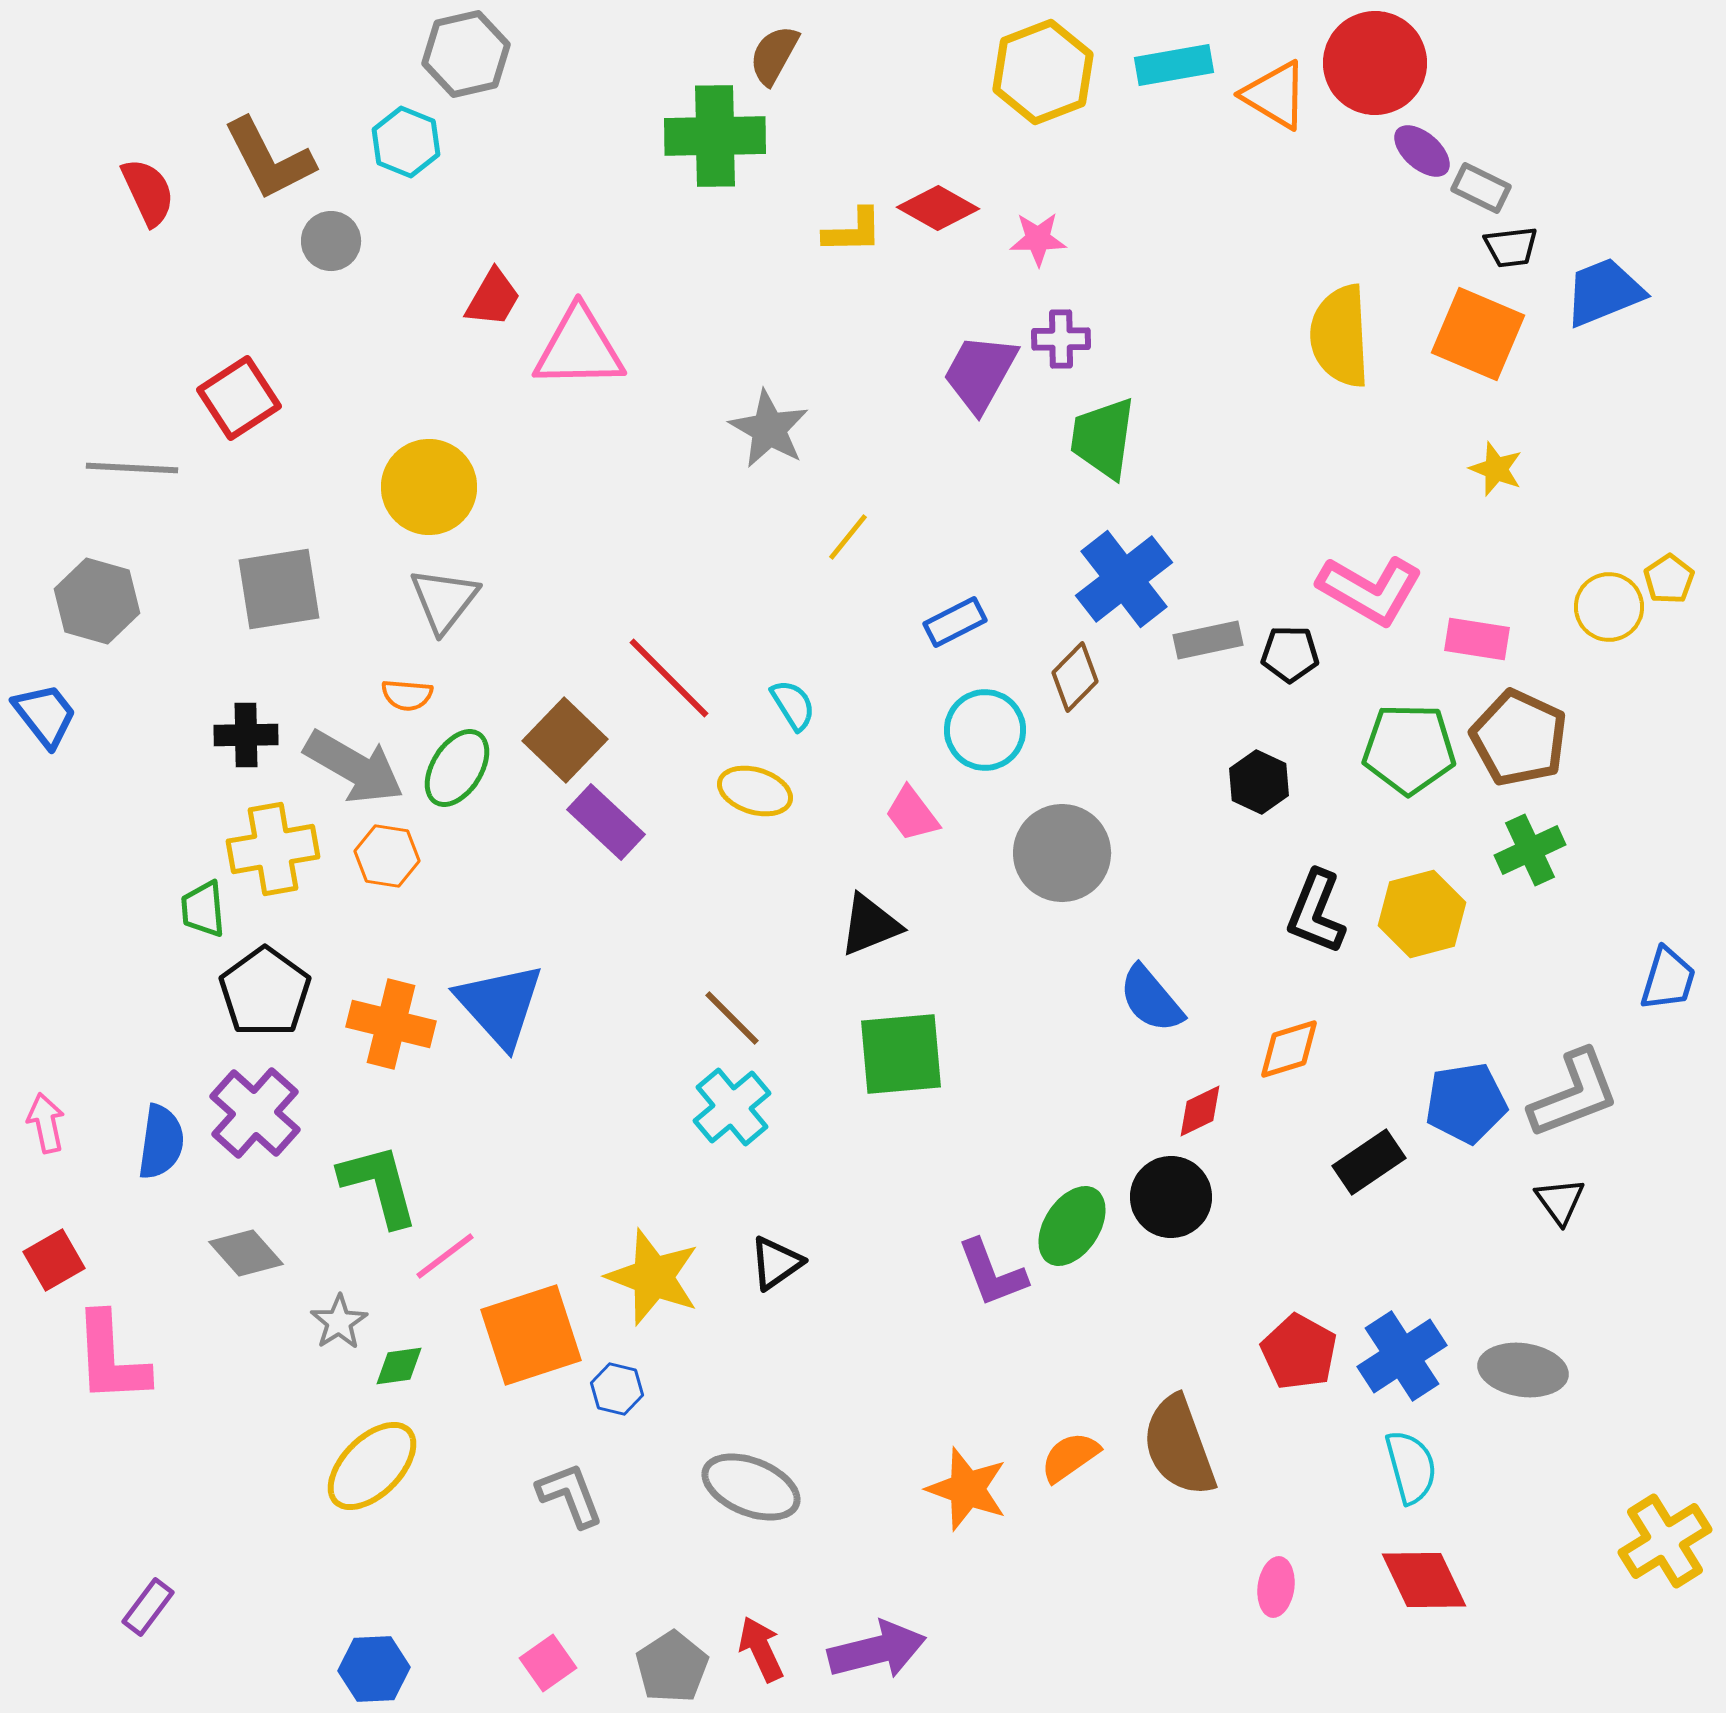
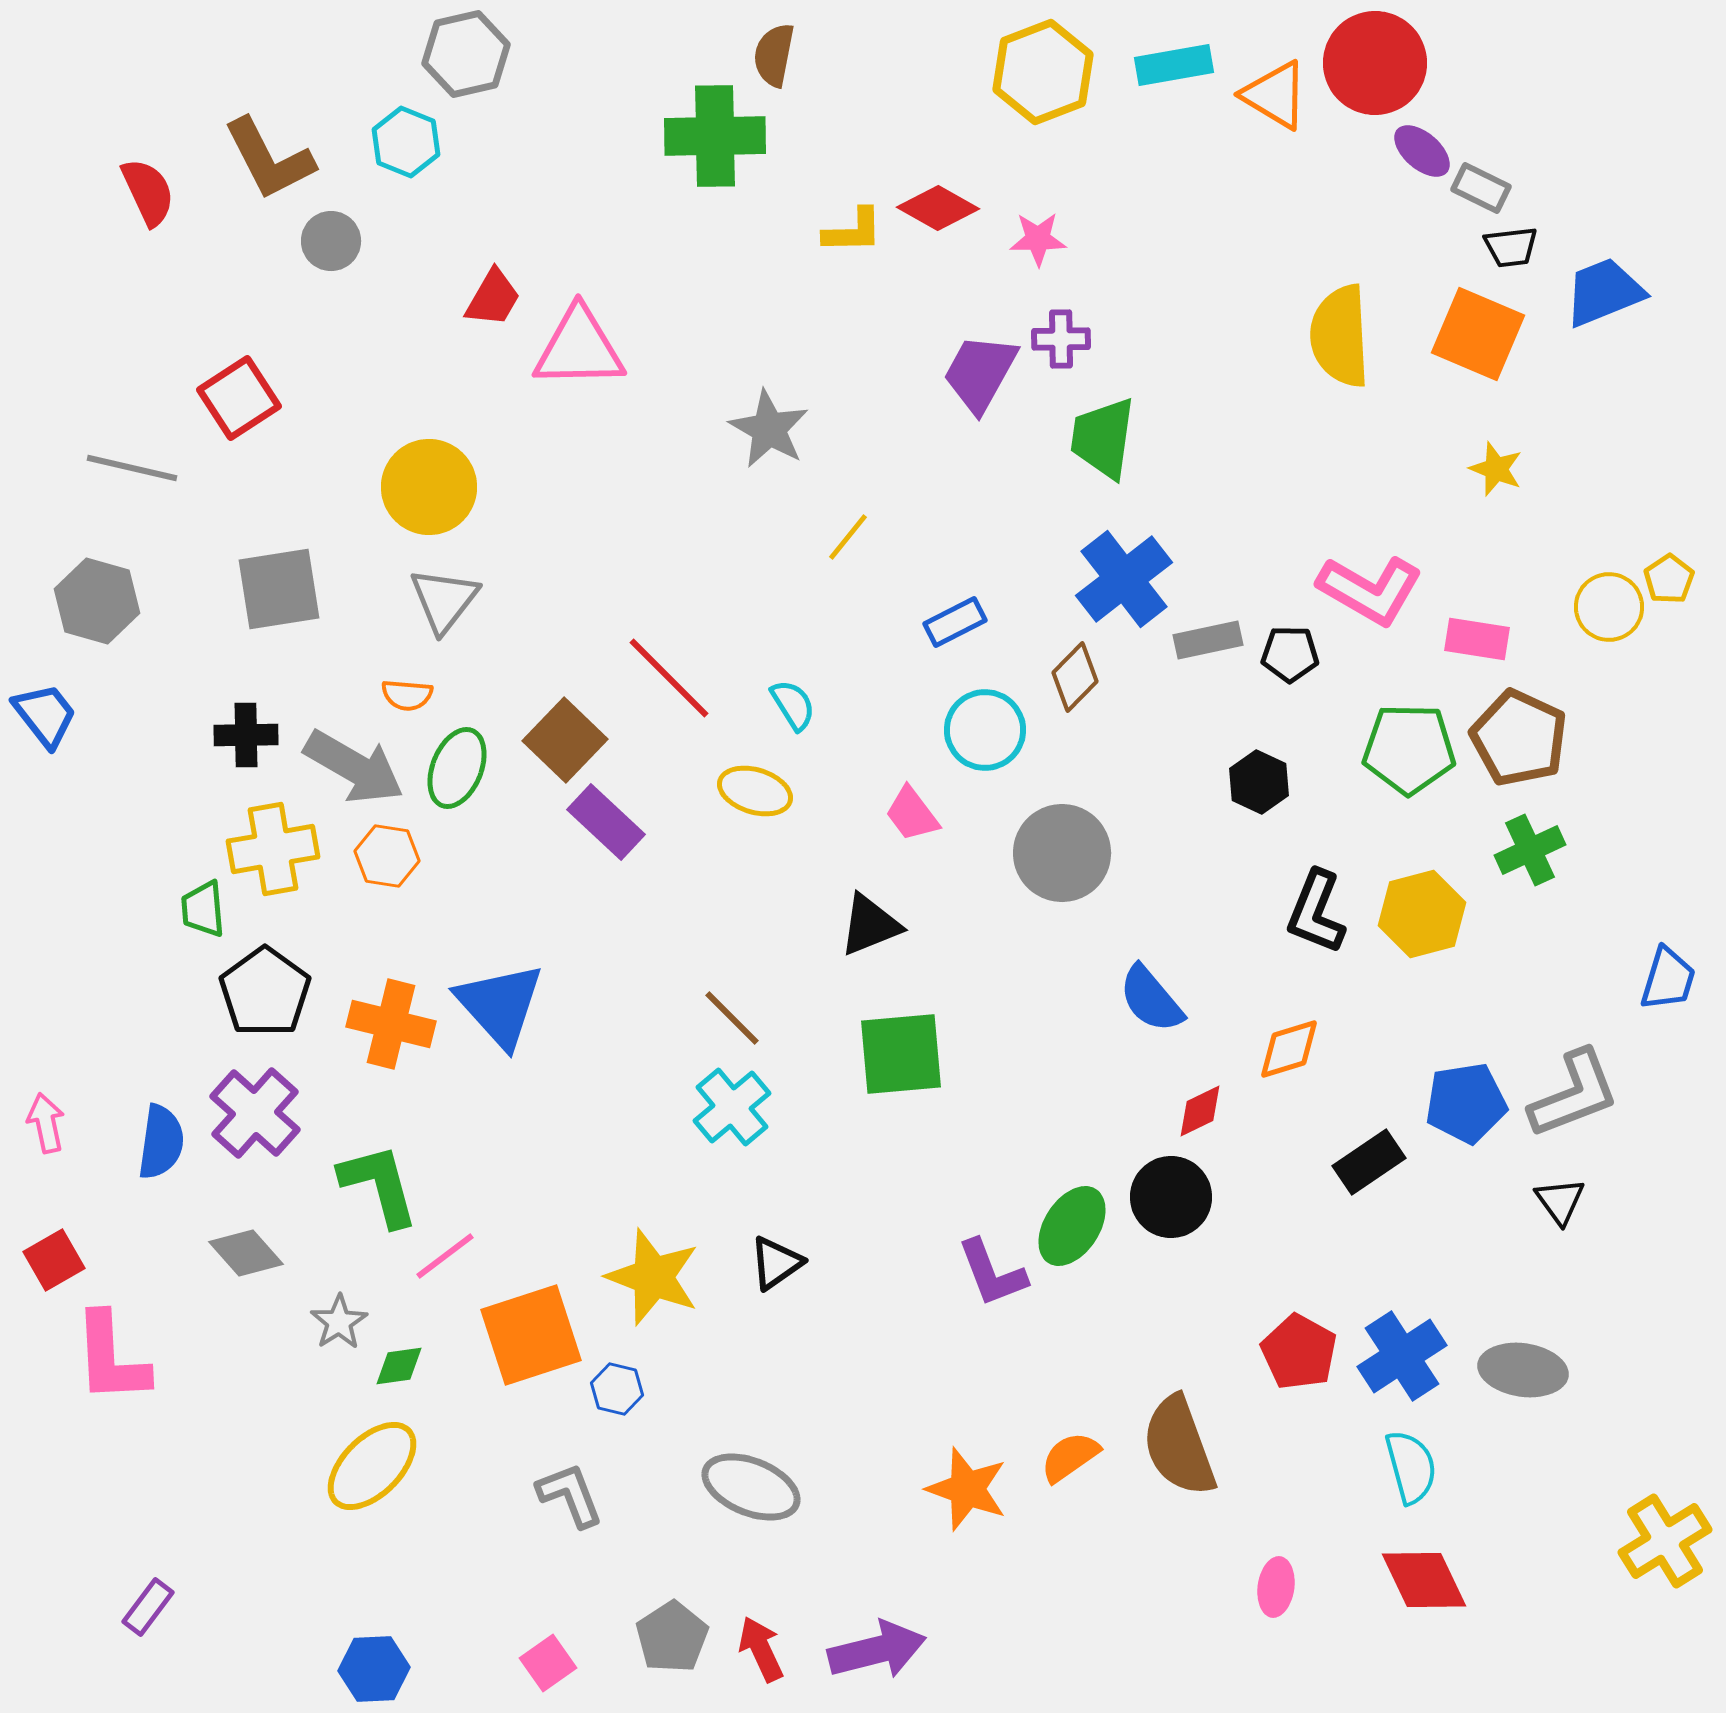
brown semicircle at (774, 55): rotated 18 degrees counterclockwise
gray line at (132, 468): rotated 10 degrees clockwise
green ellipse at (457, 768): rotated 10 degrees counterclockwise
gray pentagon at (672, 1667): moved 30 px up
